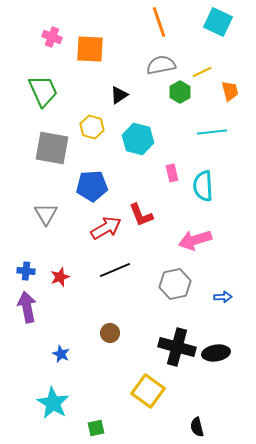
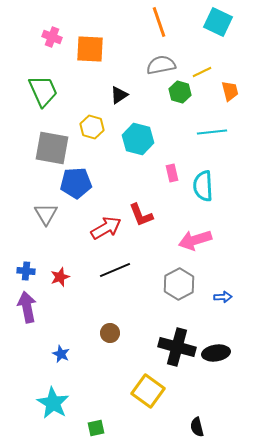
green hexagon: rotated 15 degrees counterclockwise
blue pentagon: moved 16 px left, 3 px up
gray hexagon: moved 4 px right; rotated 16 degrees counterclockwise
